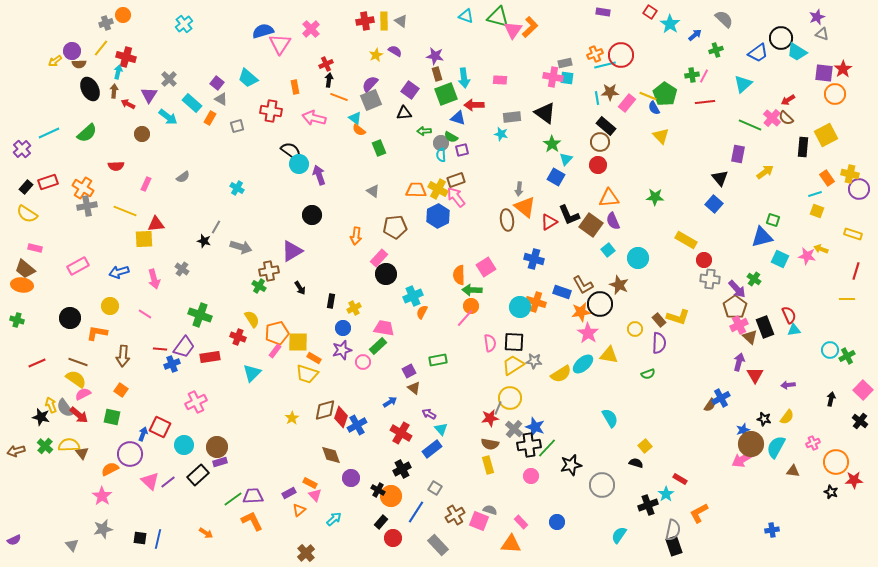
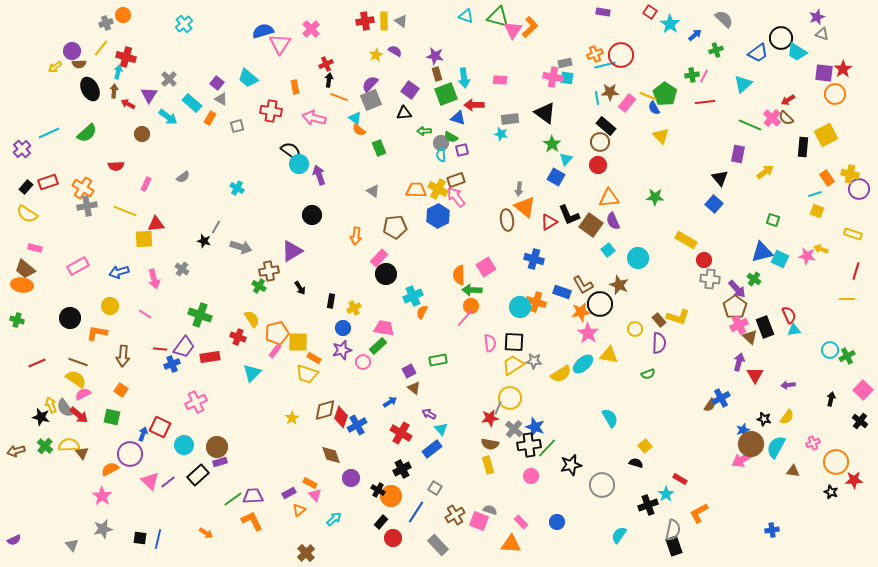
yellow arrow at (55, 61): moved 6 px down
gray rectangle at (512, 117): moved 2 px left, 2 px down
blue triangle at (762, 237): moved 15 px down
